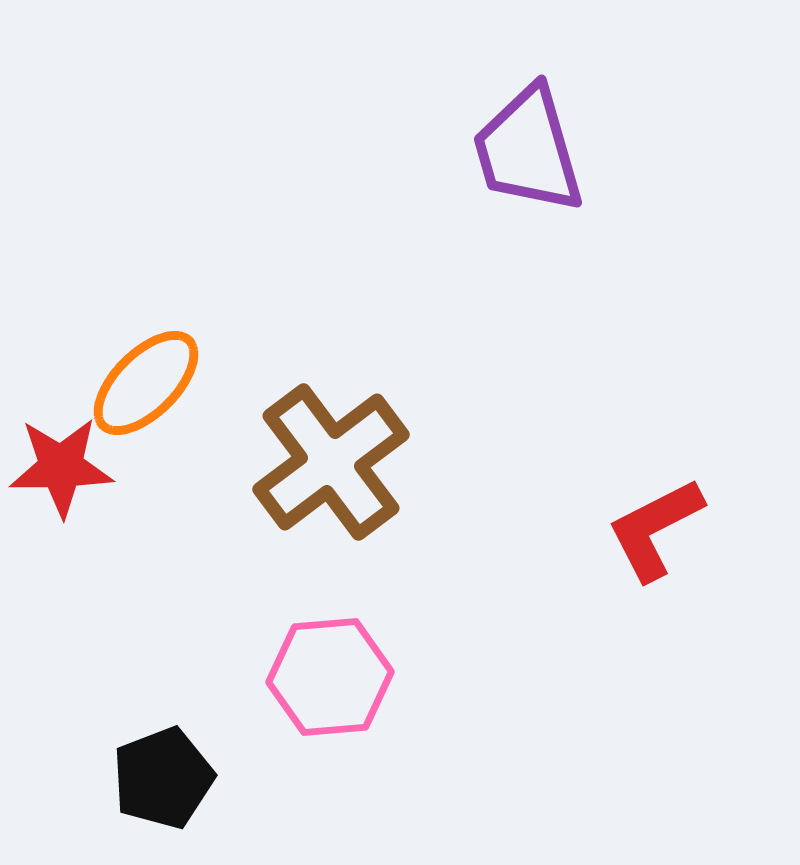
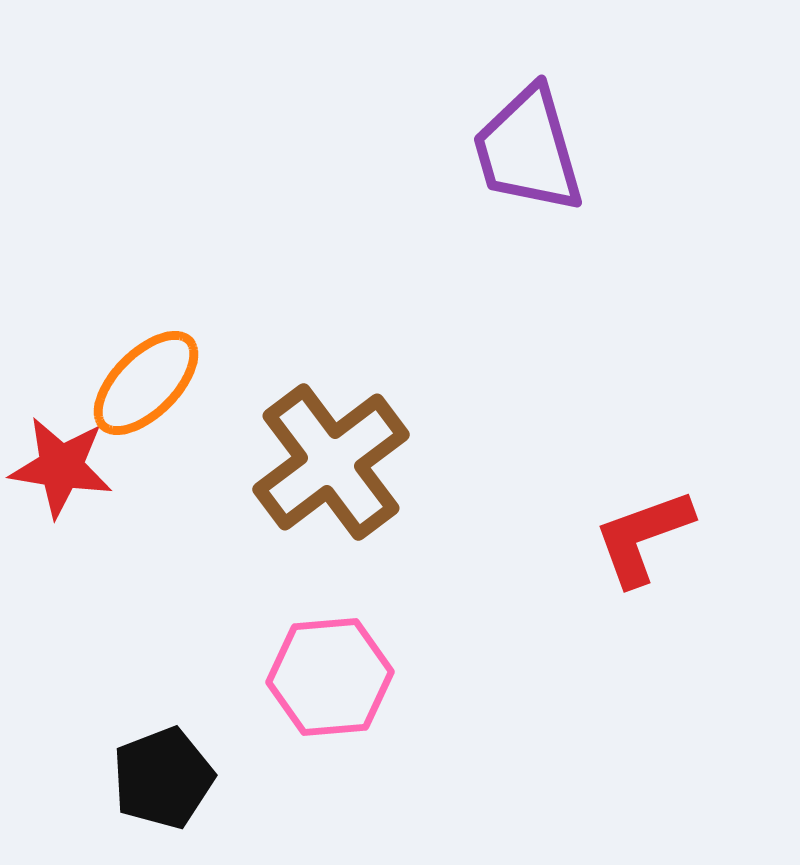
red star: rotated 10 degrees clockwise
red L-shape: moved 12 px left, 8 px down; rotated 7 degrees clockwise
